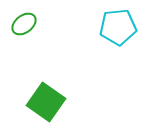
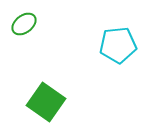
cyan pentagon: moved 18 px down
